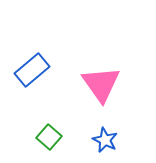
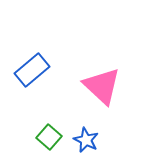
pink triangle: moved 1 px right, 2 px down; rotated 12 degrees counterclockwise
blue star: moved 19 px left
